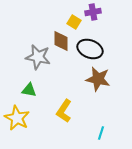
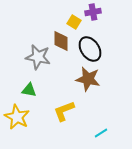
black ellipse: rotated 35 degrees clockwise
brown star: moved 10 px left
yellow L-shape: rotated 35 degrees clockwise
yellow star: moved 1 px up
cyan line: rotated 40 degrees clockwise
